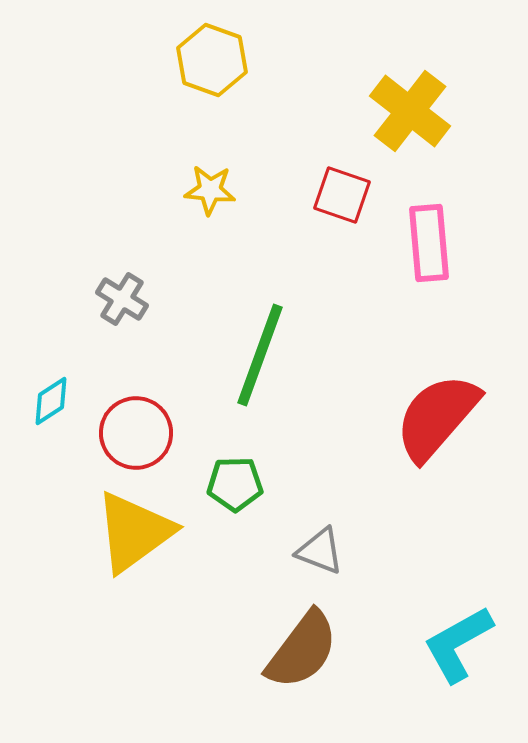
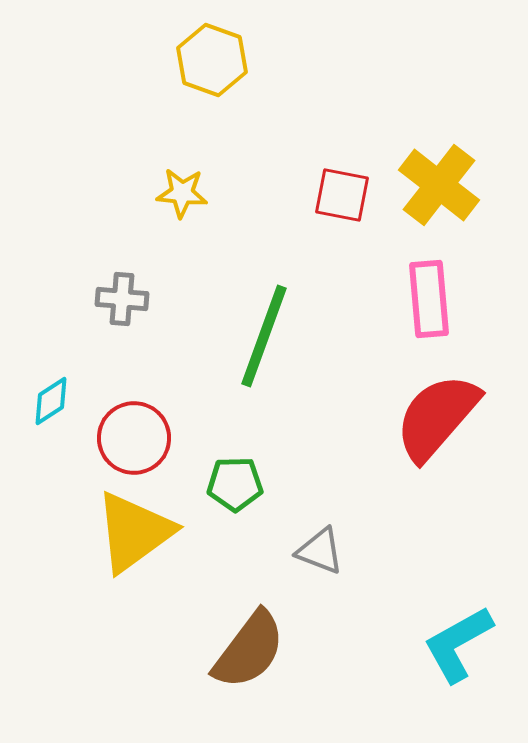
yellow cross: moved 29 px right, 74 px down
yellow star: moved 28 px left, 3 px down
red square: rotated 8 degrees counterclockwise
pink rectangle: moved 56 px down
gray cross: rotated 27 degrees counterclockwise
green line: moved 4 px right, 19 px up
red circle: moved 2 px left, 5 px down
brown semicircle: moved 53 px left
